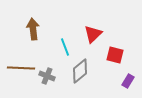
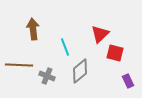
red triangle: moved 7 px right
red square: moved 2 px up
brown line: moved 2 px left, 3 px up
purple rectangle: rotated 56 degrees counterclockwise
